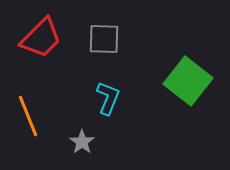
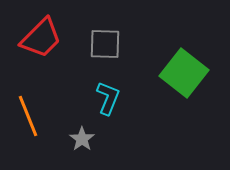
gray square: moved 1 px right, 5 px down
green square: moved 4 px left, 8 px up
gray star: moved 3 px up
